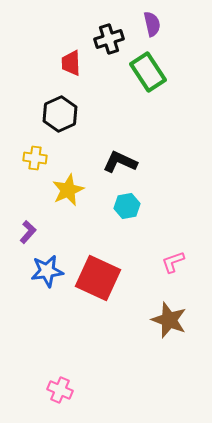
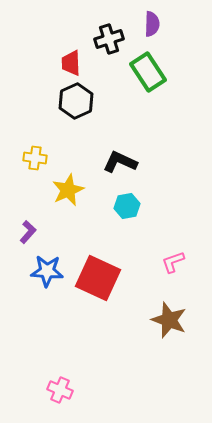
purple semicircle: rotated 15 degrees clockwise
black hexagon: moved 16 px right, 13 px up
blue star: rotated 12 degrees clockwise
